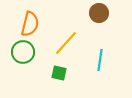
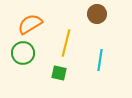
brown circle: moved 2 px left, 1 px down
orange semicircle: rotated 135 degrees counterclockwise
yellow line: rotated 28 degrees counterclockwise
green circle: moved 1 px down
